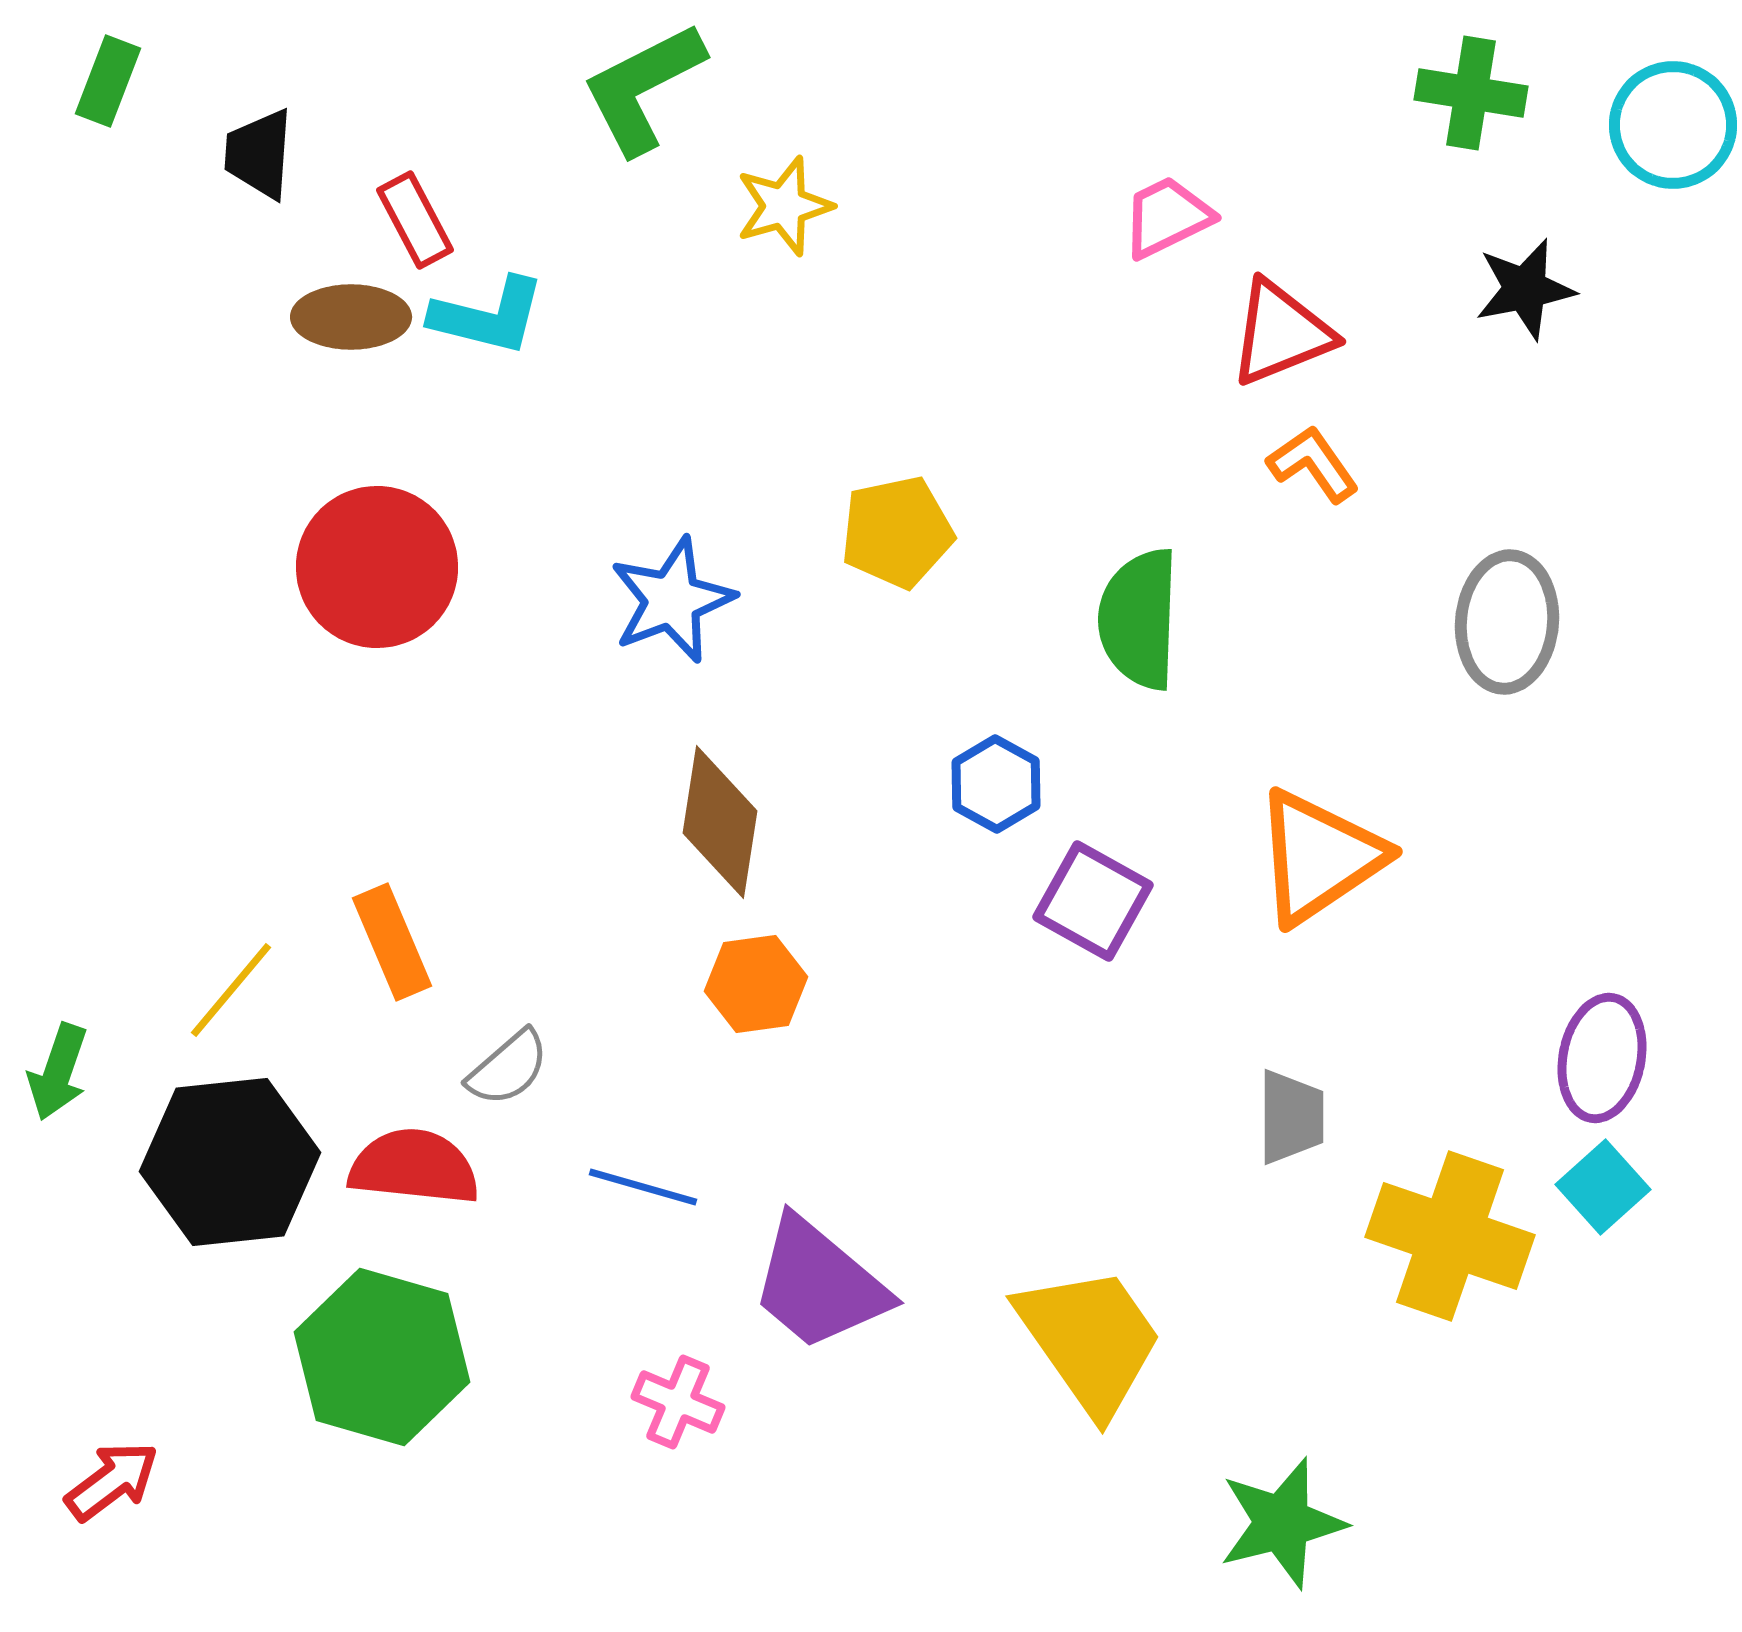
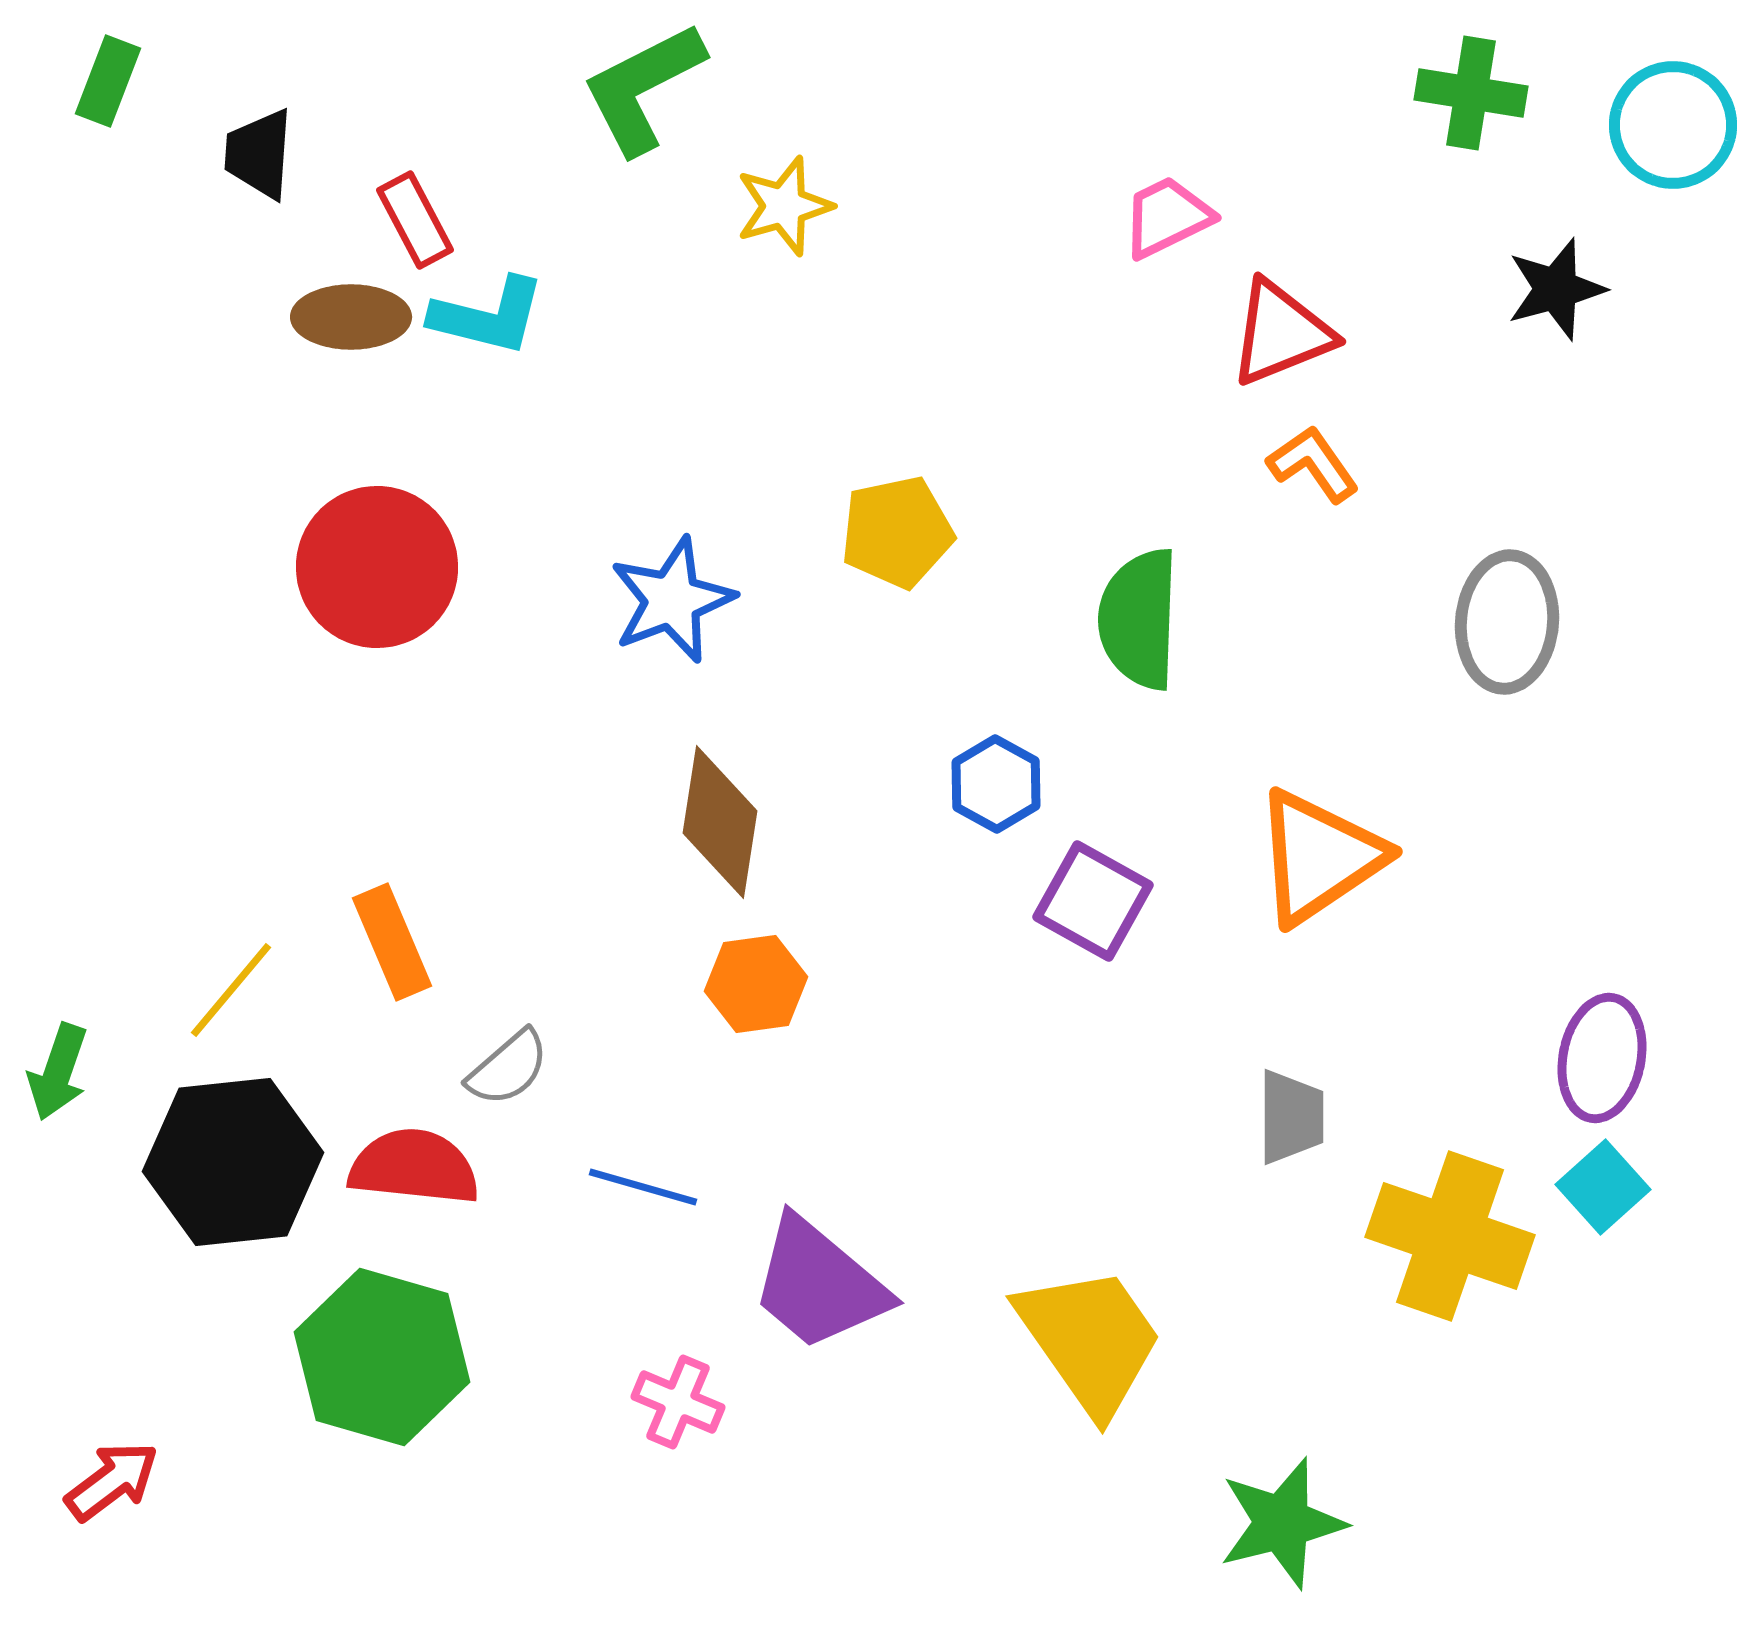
black star: moved 31 px right; rotated 4 degrees counterclockwise
black hexagon: moved 3 px right
